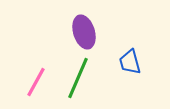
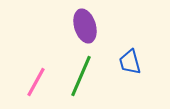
purple ellipse: moved 1 px right, 6 px up
green line: moved 3 px right, 2 px up
